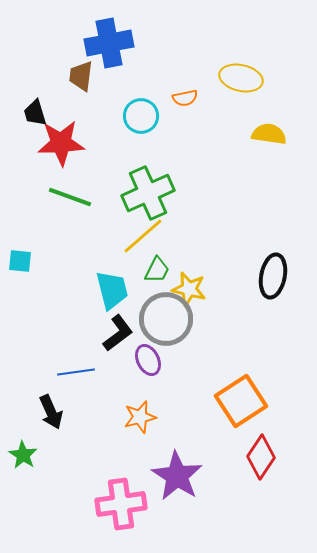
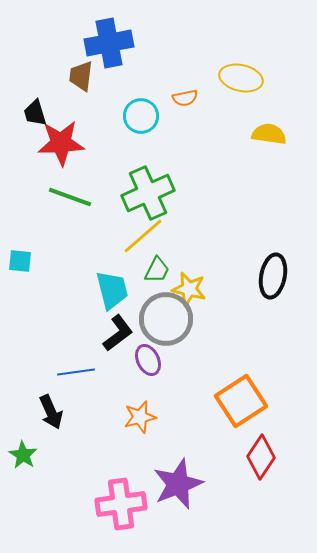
purple star: moved 1 px right, 8 px down; rotated 18 degrees clockwise
